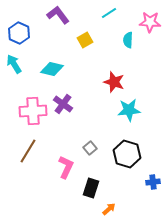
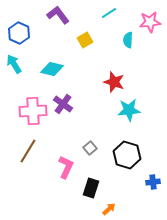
pink star: rotated 10 degrees counterclockwise
black hexagon: moved 1 px down
